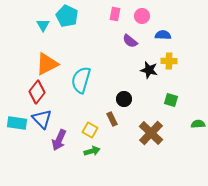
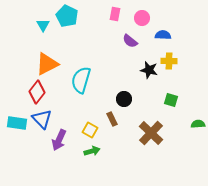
pink circle: moved 2 px down
